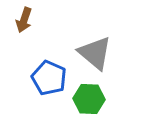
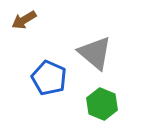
brown arrow: rotated 40 degrees clockwise
green hexagon: moved 13 px right, 5 px down; rotated 20 degrees clockwise
